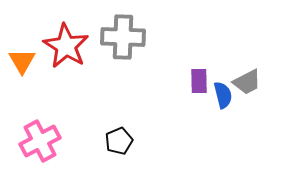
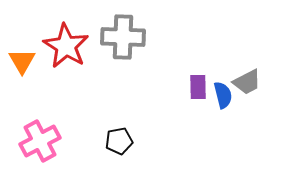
purple rectangle: moved 1 px left, 6 px down
black pentagon: rotated 12 degrees clockwise
